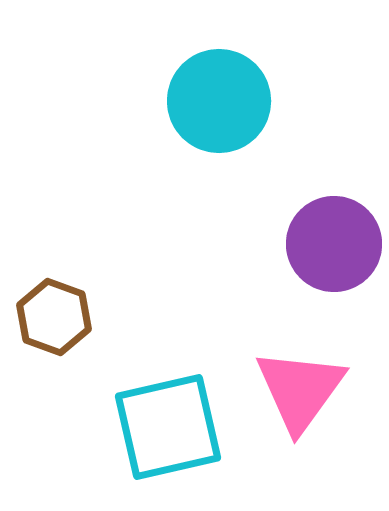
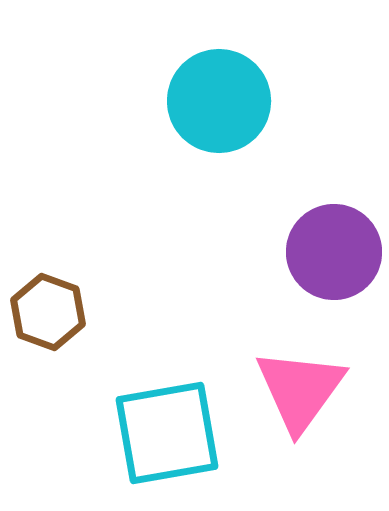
purple circle: moved 8 px down
brown hexagon: moved 6 px left, 5 px up
cyan square: moved 1 px left, 6 px down; rotated 3 degrees clockwise
